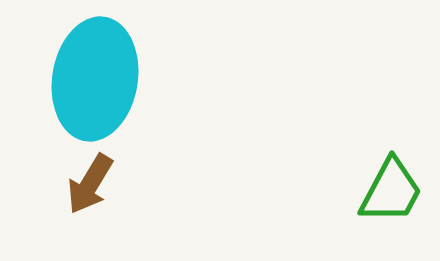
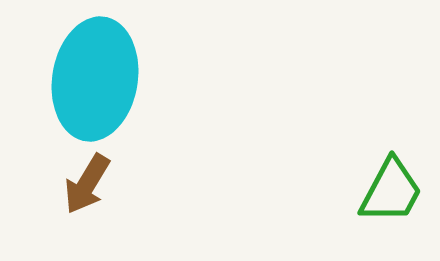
brown arrow: moved 3 px left
